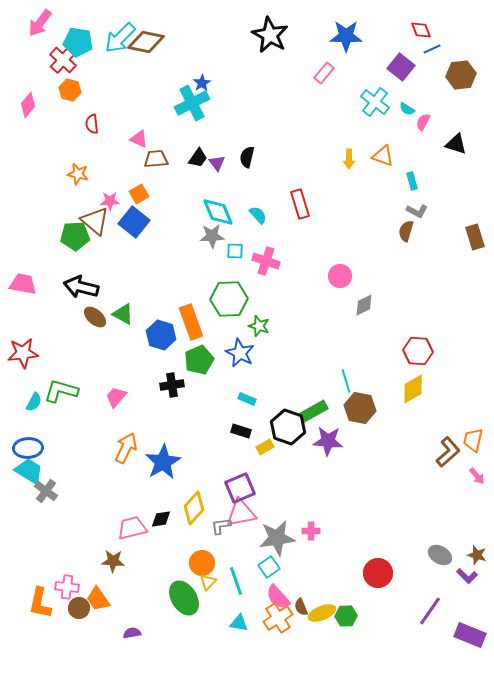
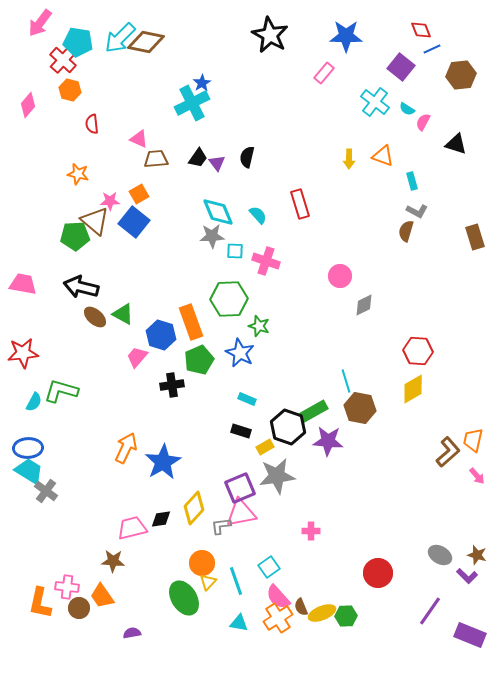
pink trapezoid at (116, 397): moved 21 px right, 40 px up
gray star at (277, 538): moved 62 px up
orange trapezoid at (98, 599): moved 4 px right, 3 px up
